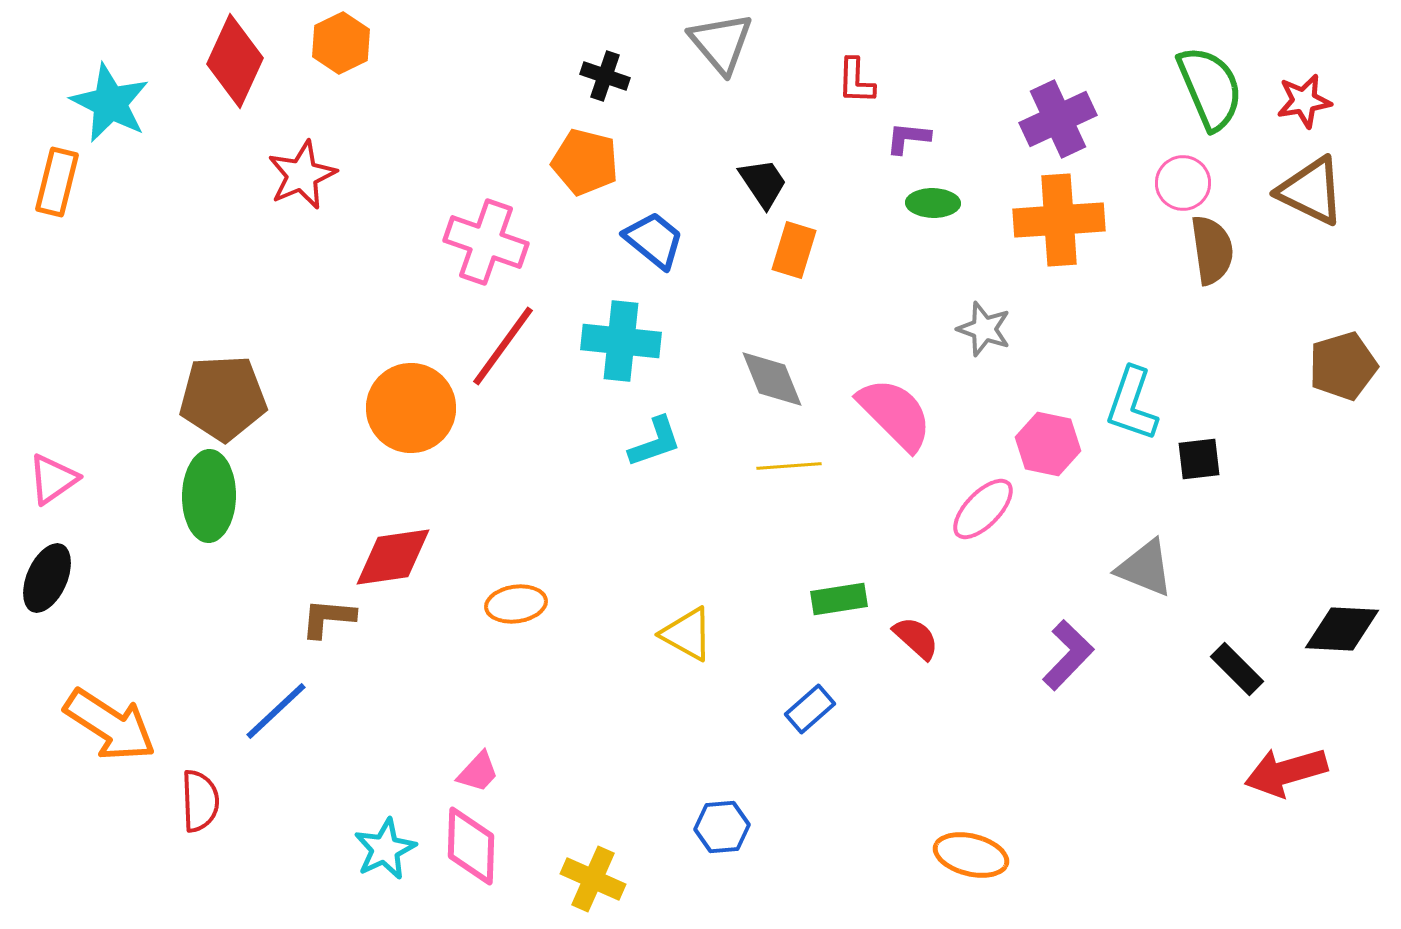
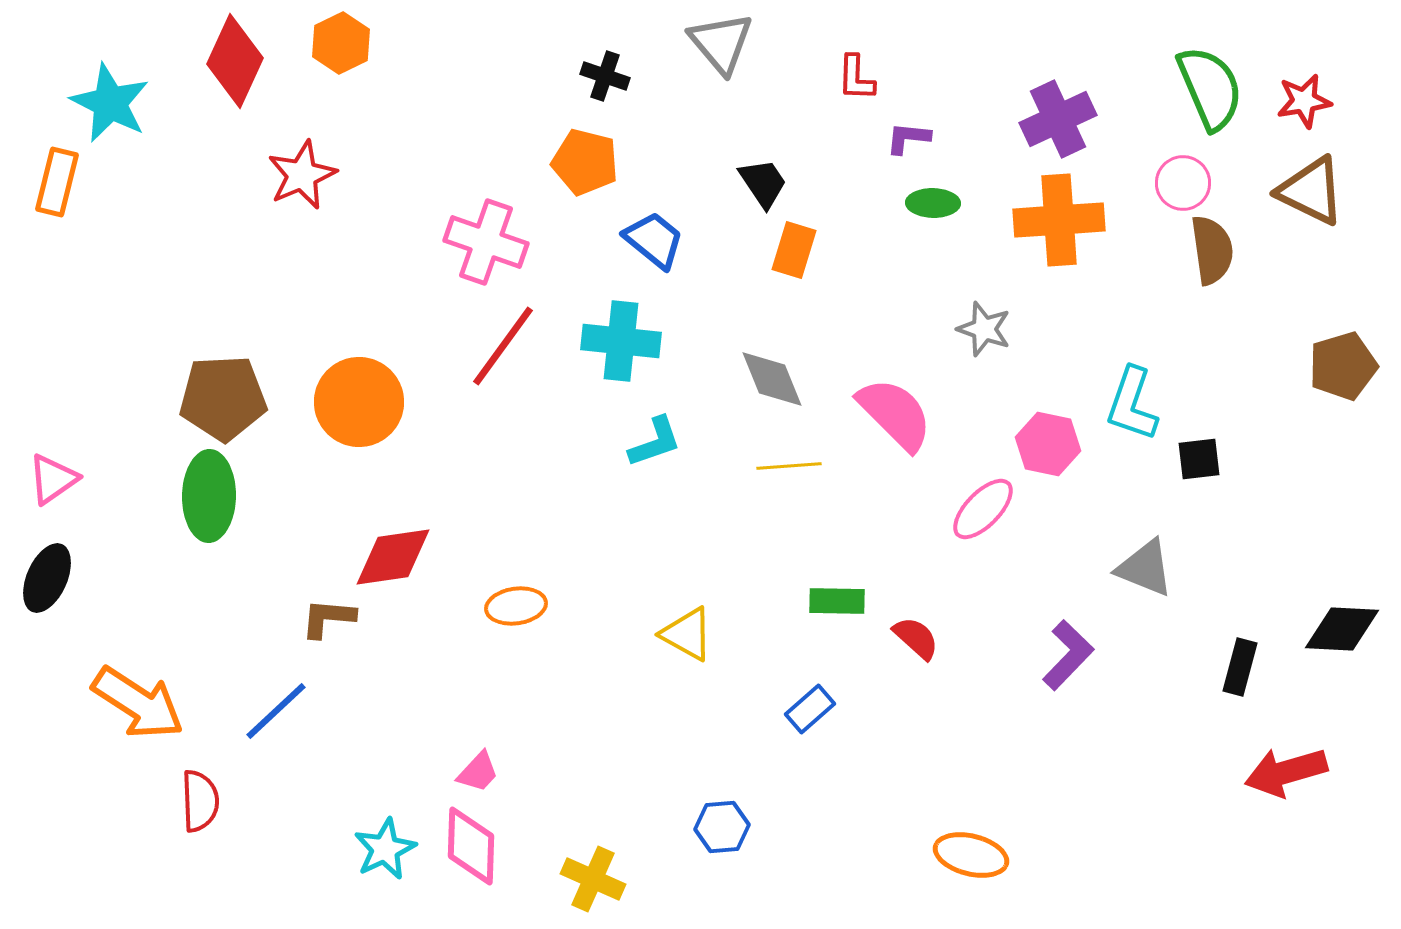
red L-shape at (856, 81): moved 3 px up
orange circle at (411, 408): moved 52 px left, 6 px up
green rectangle at (839, 599): moved 2 px left, 2 px down; rotated 10 degrees clockwise
orange ellipse at (516, 604): moved 2 px down
black rectangle at (1237, 669): moved 3 px right, 2 px up; rotated 60 degrees clockwise
orange arrow at (110, 725): moved 28 px right, 22 px up
